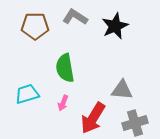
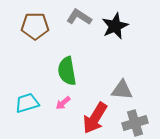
gray L-shape: moved 4 px right
green semicircle: moved 2 px right, 3 px down
cyan trapezoid: moved 9 px down
pink arrow: rotated 28 degrees clockwise
red arrow: moved 2 px right
